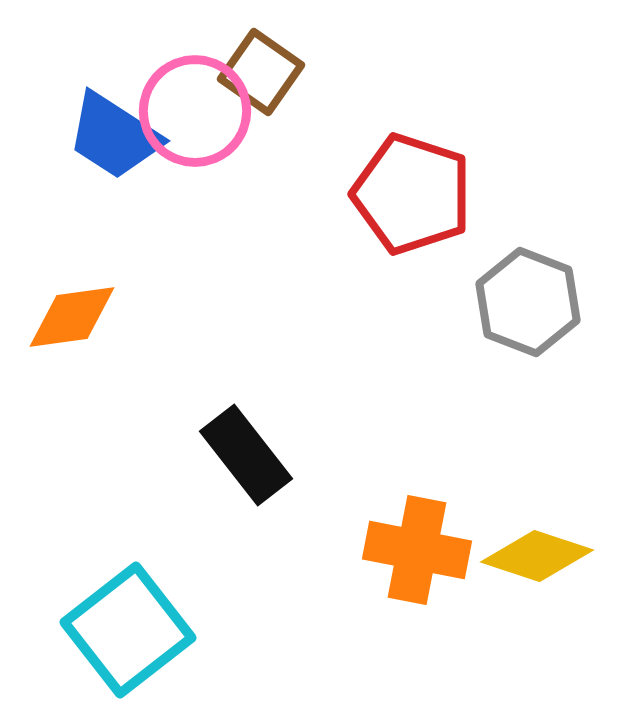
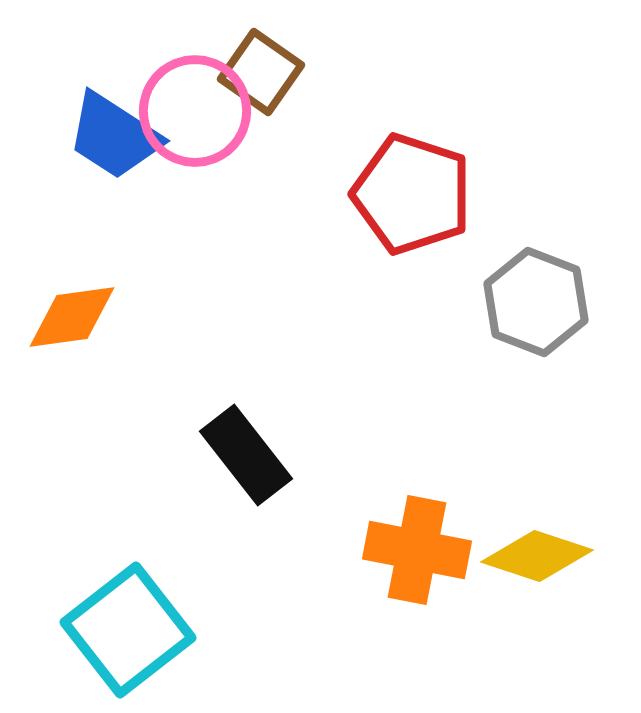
gray hexagon: moved 8 px right
